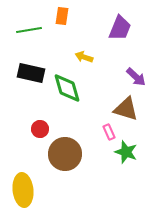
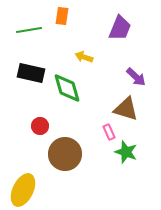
red circle: moved 3 px up
yellow ellipse: rotated 32 degrees clockwise
